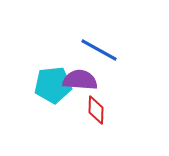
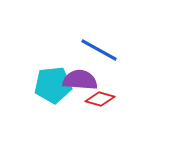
red diamond: moved 4 px right, 11 px up; rotated 76 degrees counterclockwise
